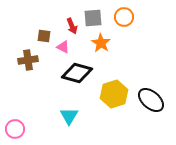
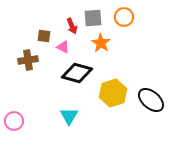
yellow hexagon: moved 1 px left, 1 px up
pink circle: moved 1 px left, 8 px up
